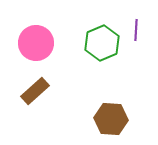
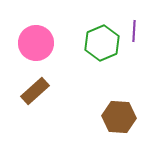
purple line: moved 2 px left, 1 px down
brown hexagon: moved 8 px right, 2 px up
